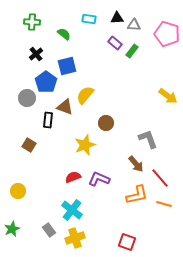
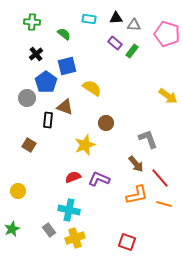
black triangle: moved 1 px left
yellow semicircle: moved 7 px right, 7 px up; rotated 84 degrees clockwise
cyan cross: moved 3 px left; rotated 25 degrees counterclockwise
